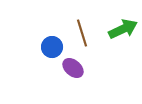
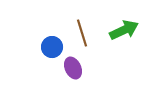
green arrow: moved 1 px right, 1 px down
purple ellipse: rotated 25 degrees clockwise
